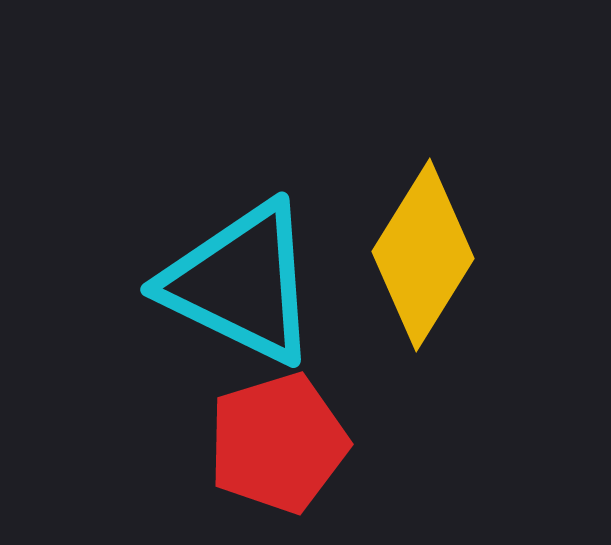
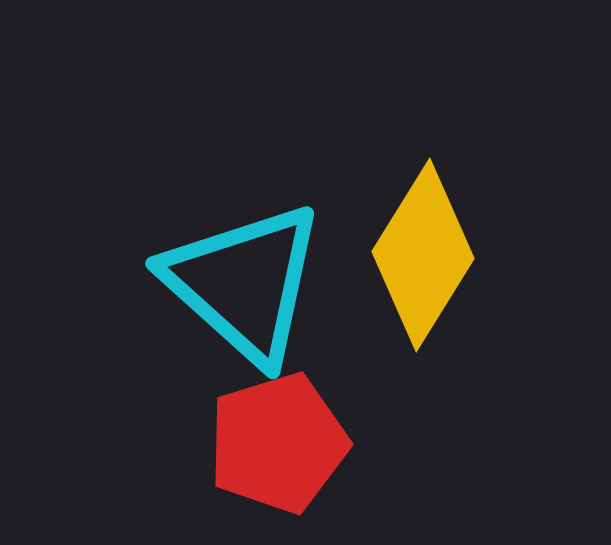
cyan triangle: moved 3 px right; rotated 16 degrees clockwise
